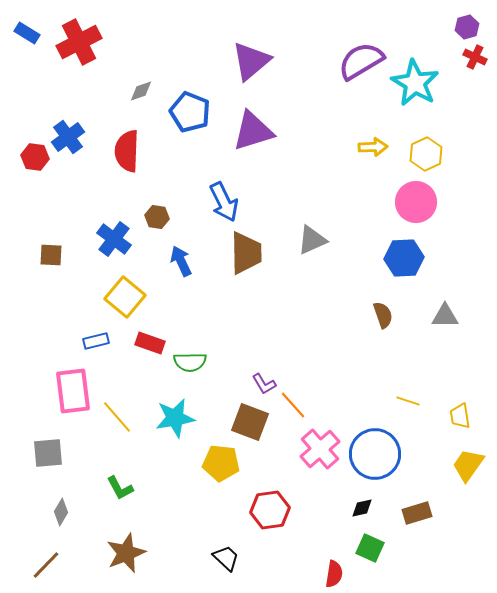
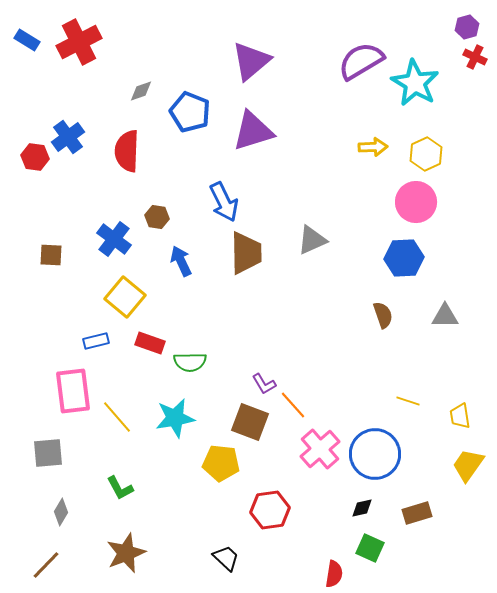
blue rectangle at (27, 33): moved 7 px down
